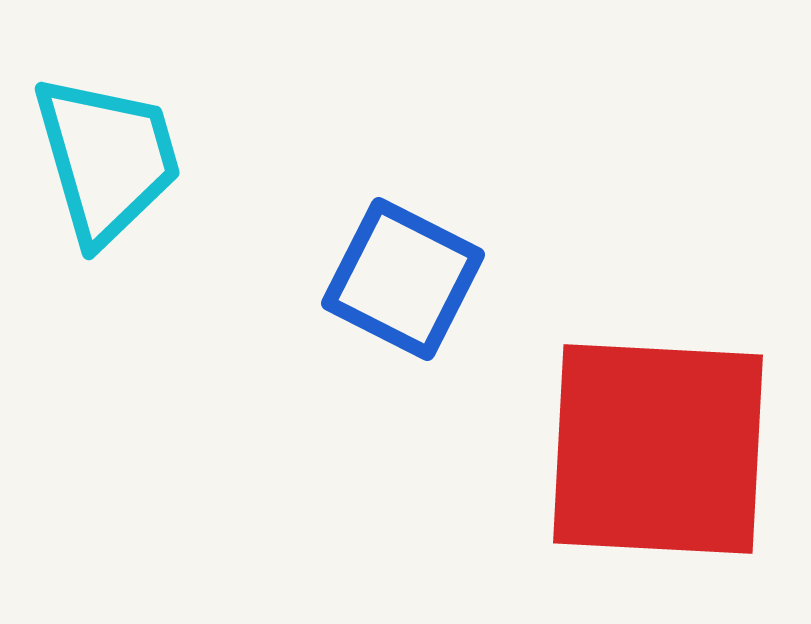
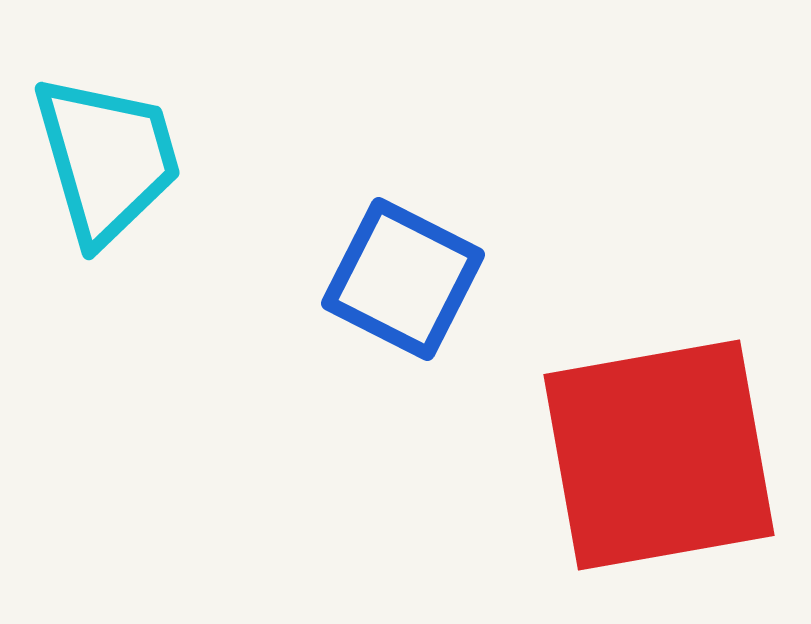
red square: moved 1 px right, 6 px down; rotated 13 degrees counterclockwise
